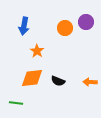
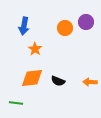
orange star: moved 2 px left, 2 px up
